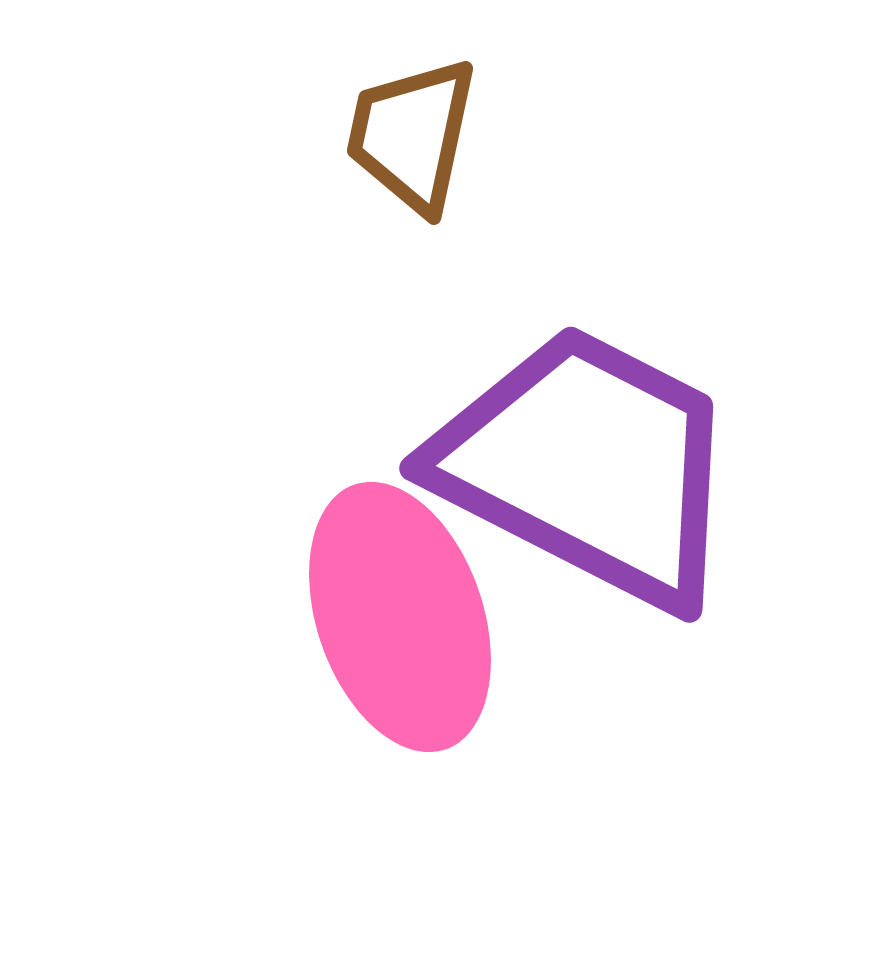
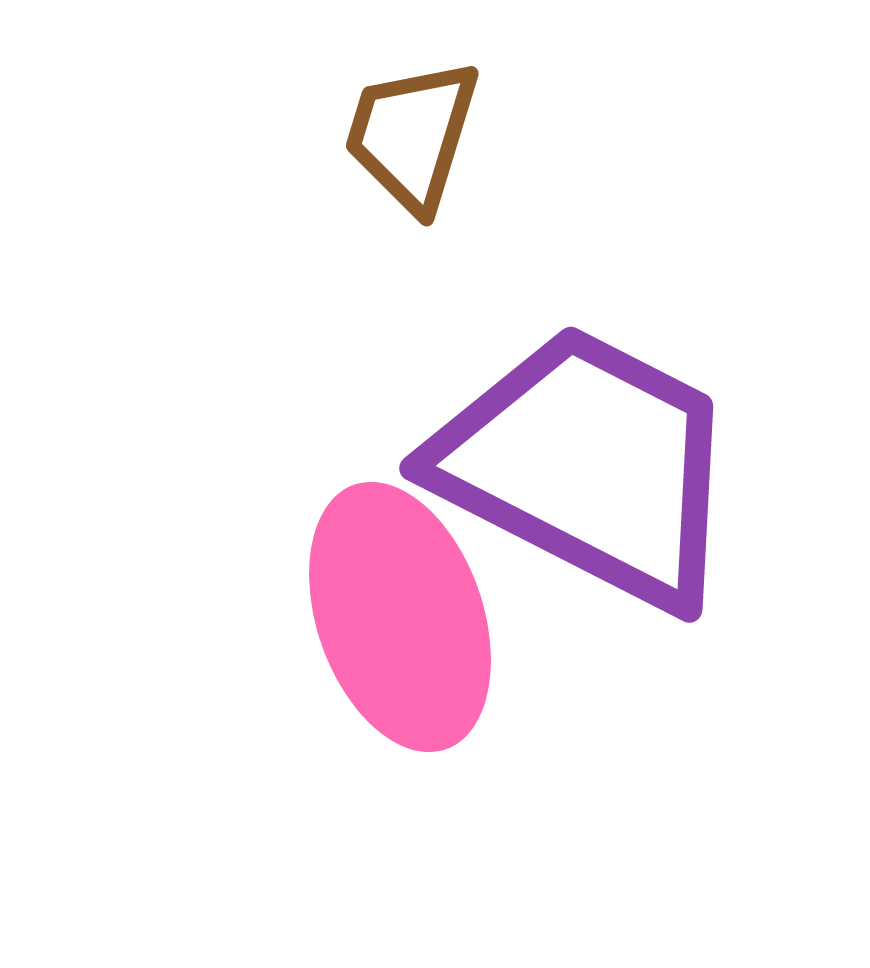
brown trapezoid: rotated 5 degrees clockwise
